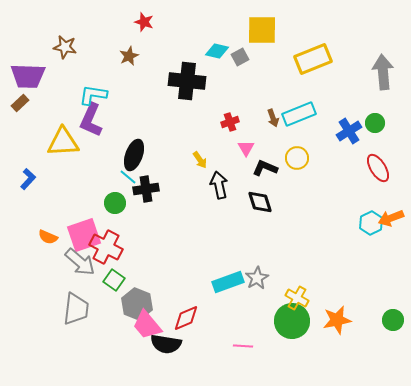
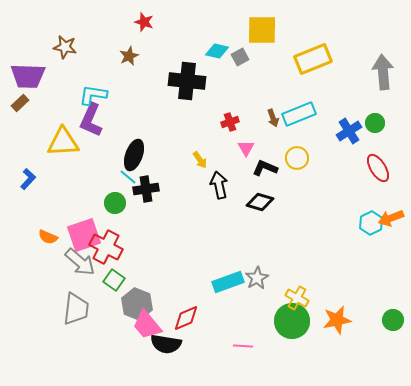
black diamond at (260, 202): rotated 56 degrees counterclockwise
